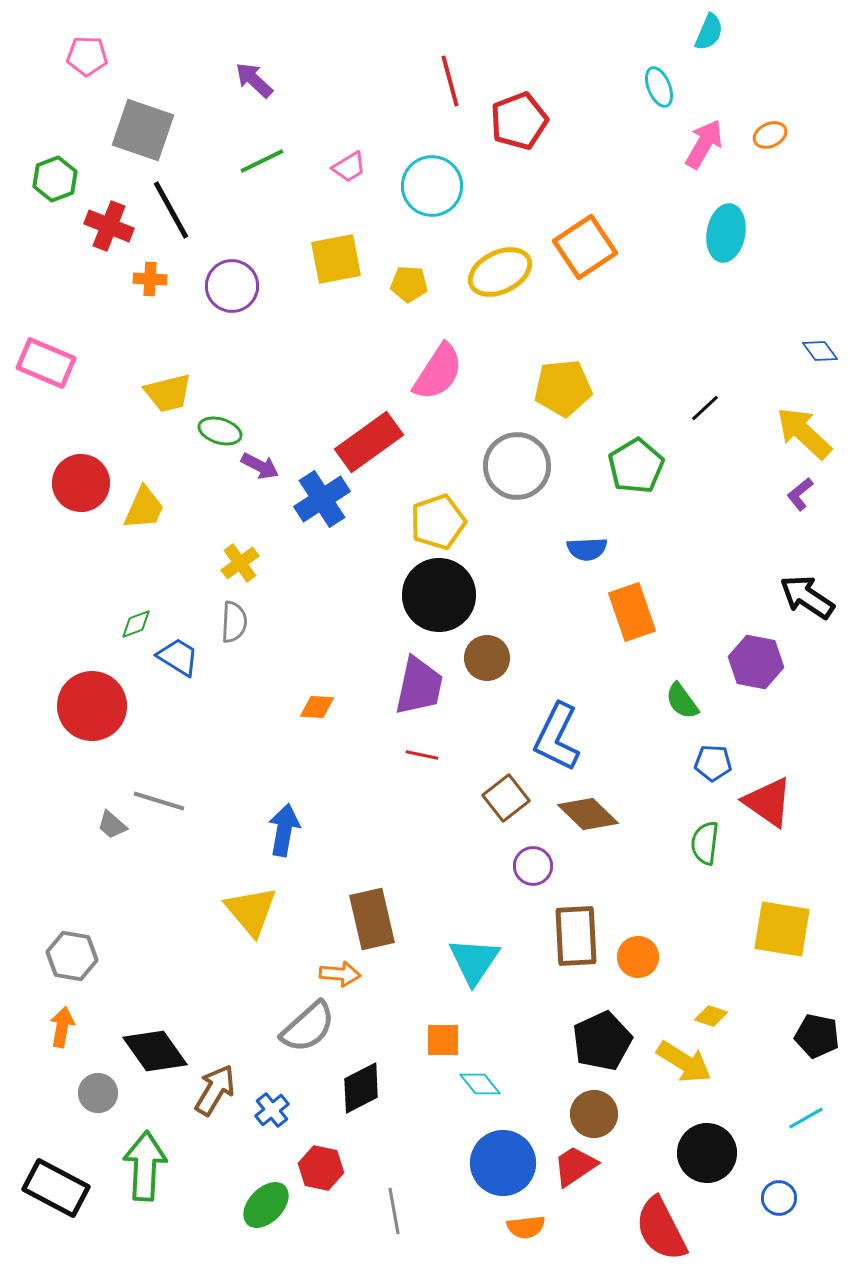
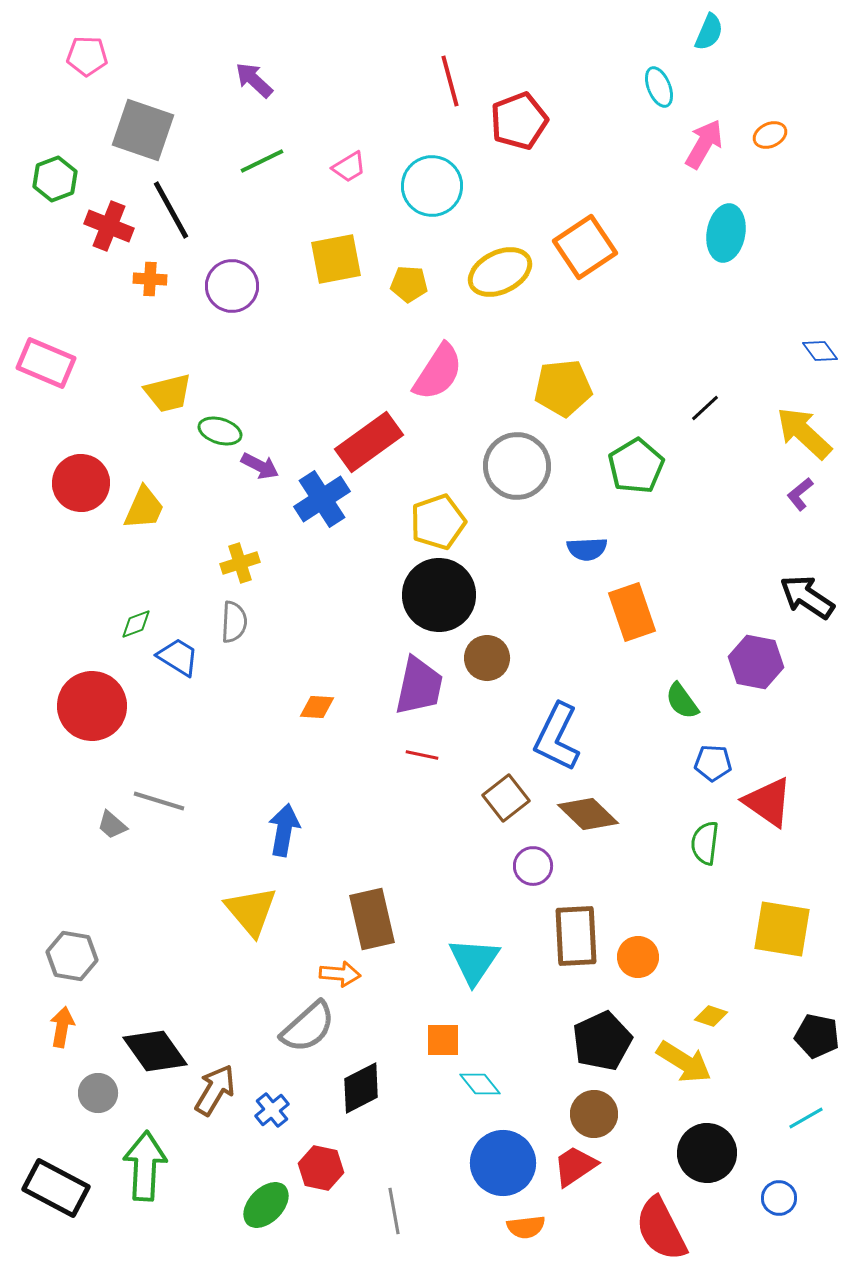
yellow cross at (240, 563): rotated 18 degrees clockwise
